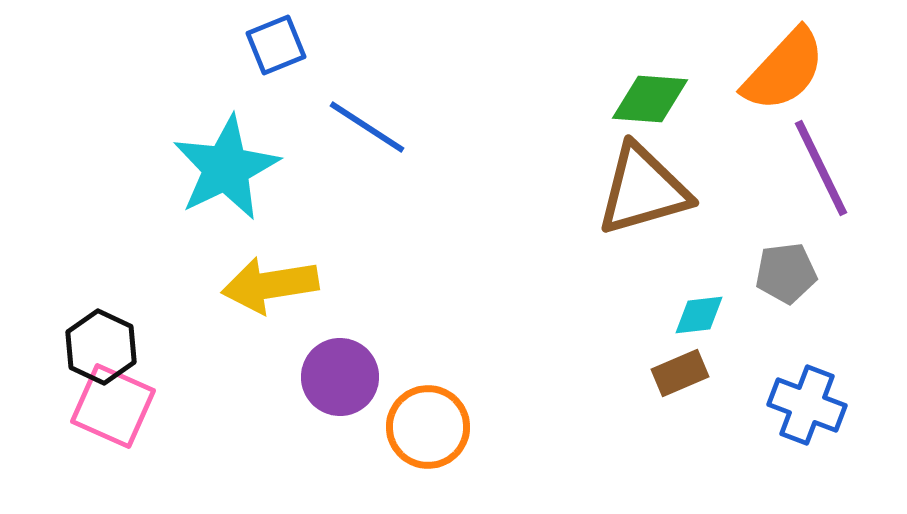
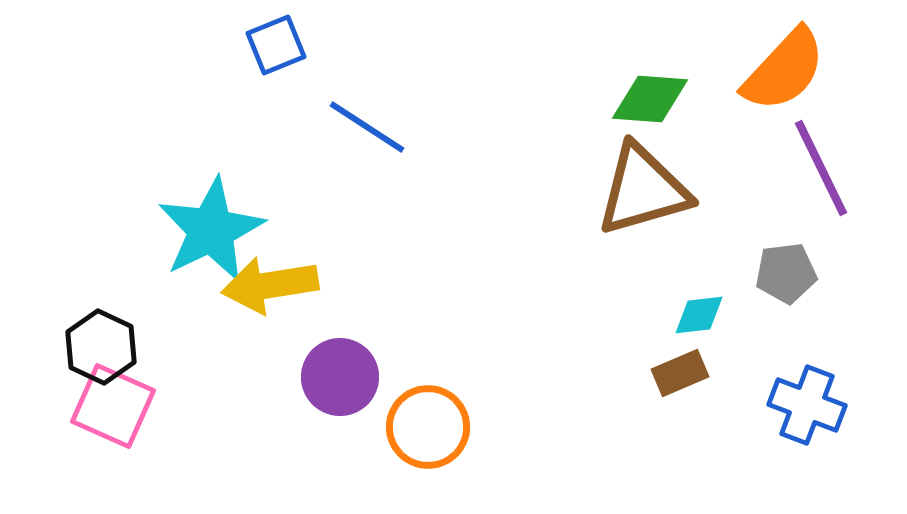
cyan star: moved 15 px left, 62 px down
